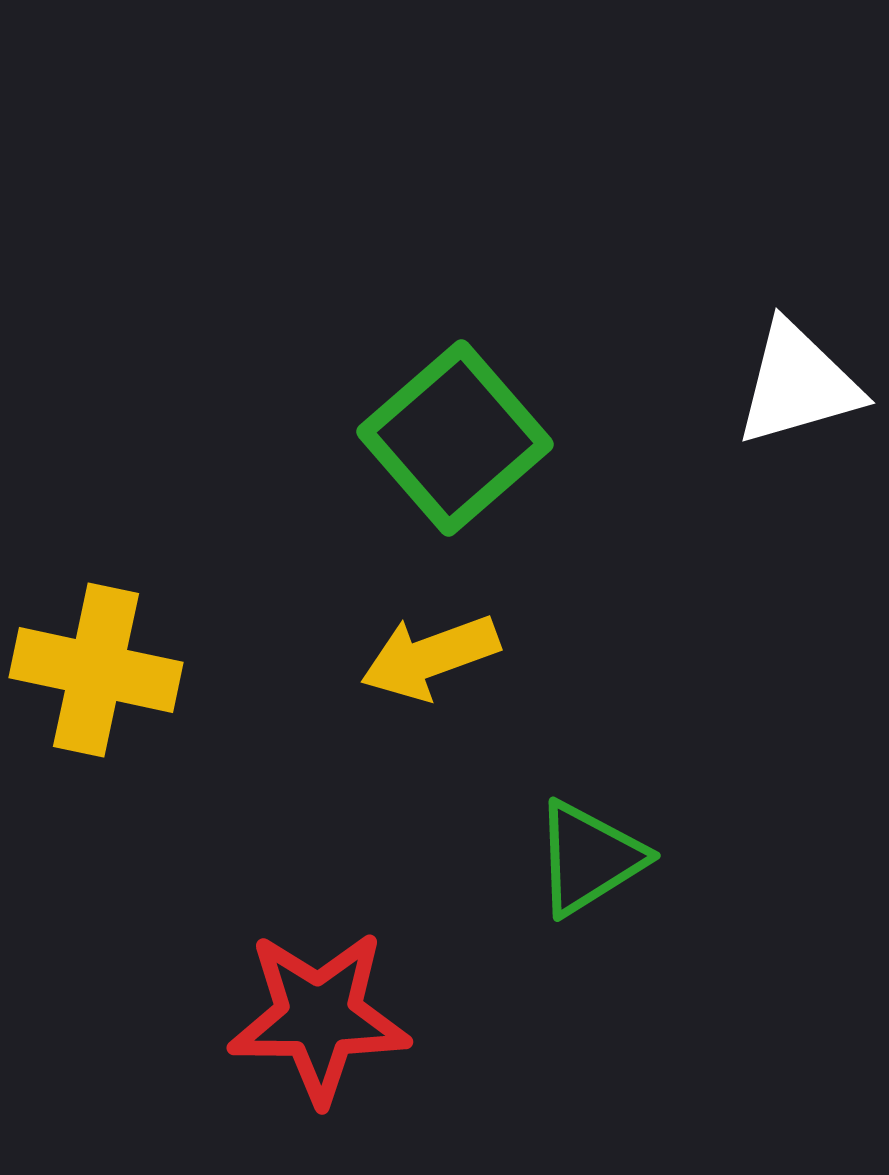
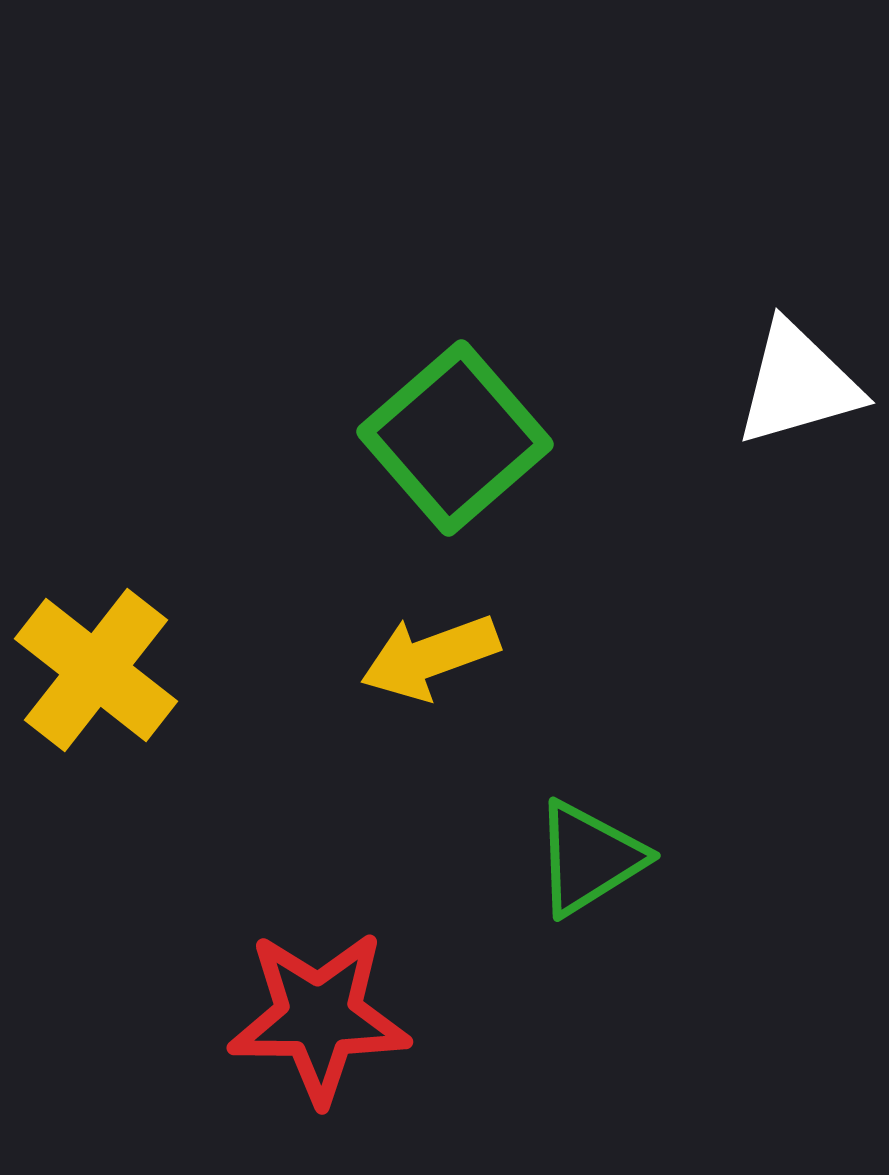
yellow cross: rotated 26 degrees clockwise
